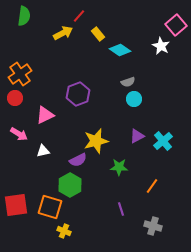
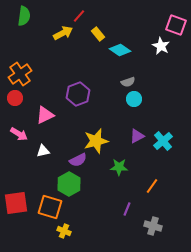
pink square: rotated 30 degrees counterclockwise
green hexagon: moved 1 px left, 1 px up
red square: moved 2 px up
purple line: moved 6 px right; rotated 40 degrees clockwise
